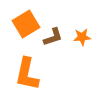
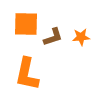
orange square: rotated 32 degrees clockwise
orange star: moved 1 px left
